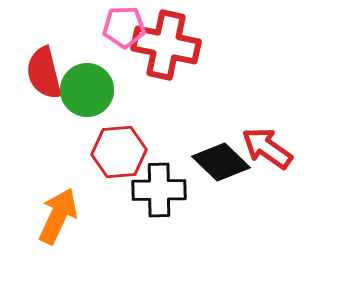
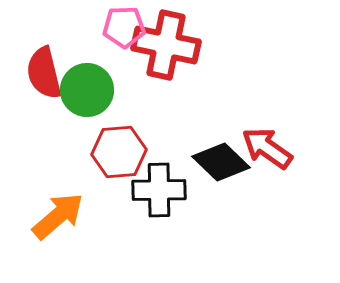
orange arrow: rotated 24 degrees clockwise
